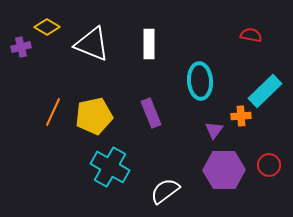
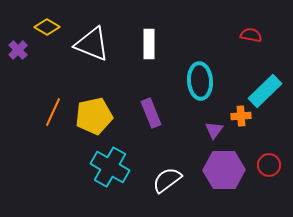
purple cross: moved 3 px left, 3 px down; rotated 30 degrees counterclockwise
white semicircle: moved 2 px right, 11 px up
